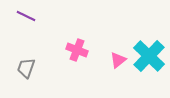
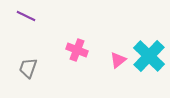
gray trapezoid: moved 2 px right
